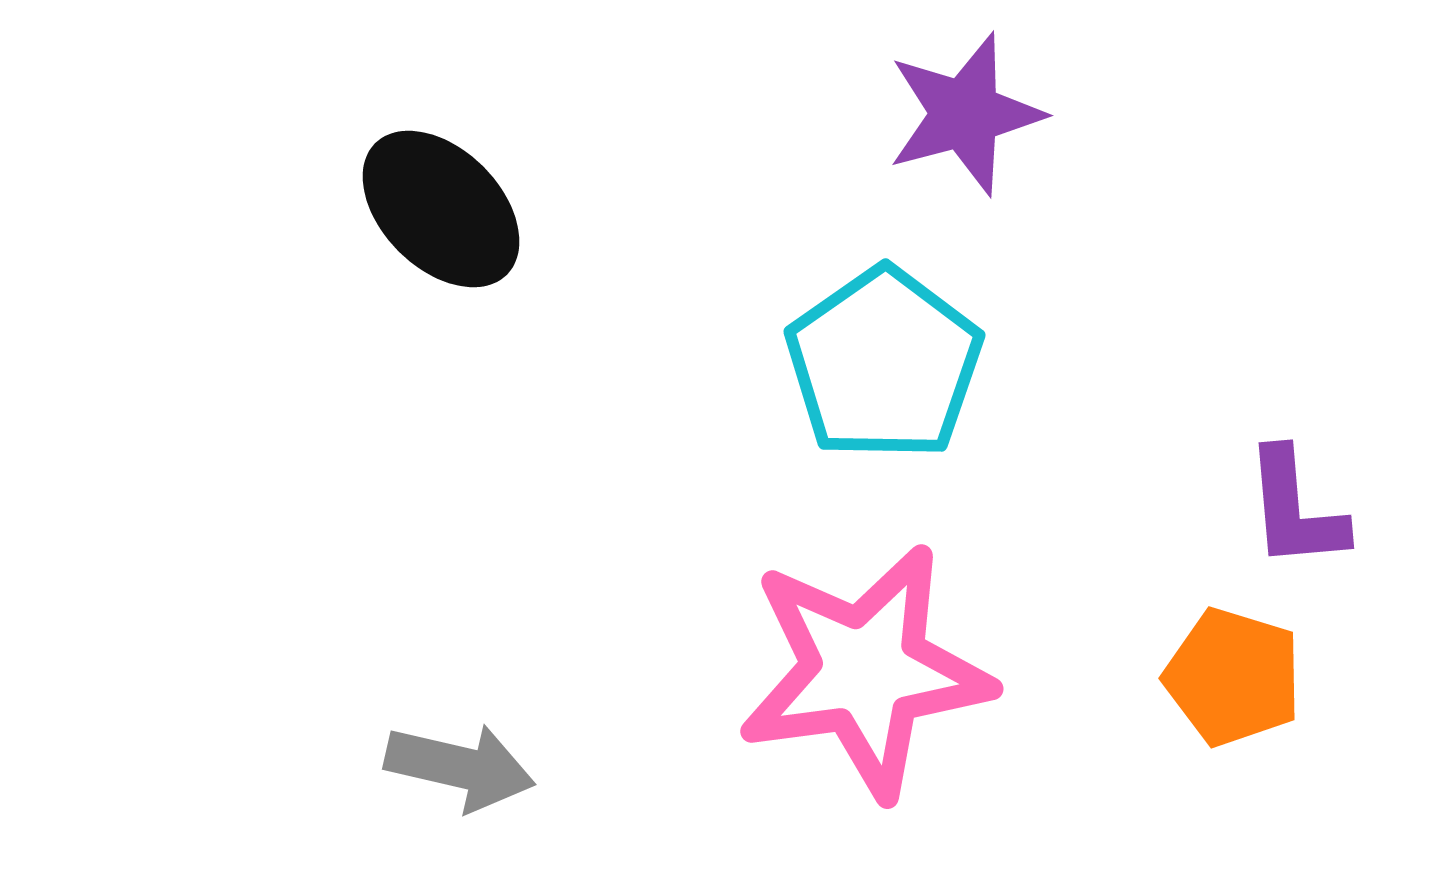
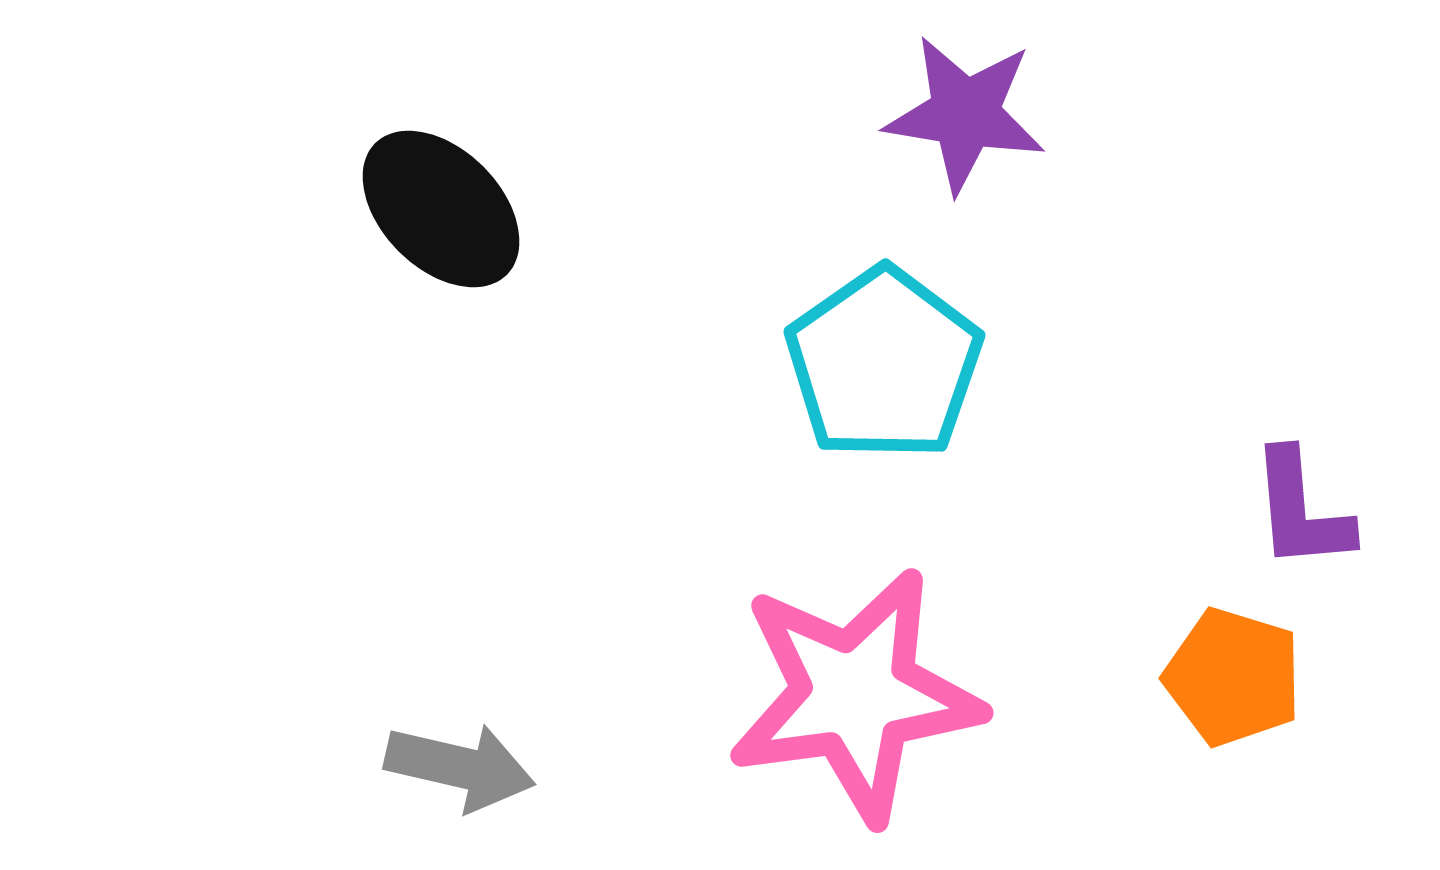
purple star: rotated 24 degrees clockwise
purple L-shape: moved 6 px right, 1 px down
pink star: moved 10 px left, 24 px down
